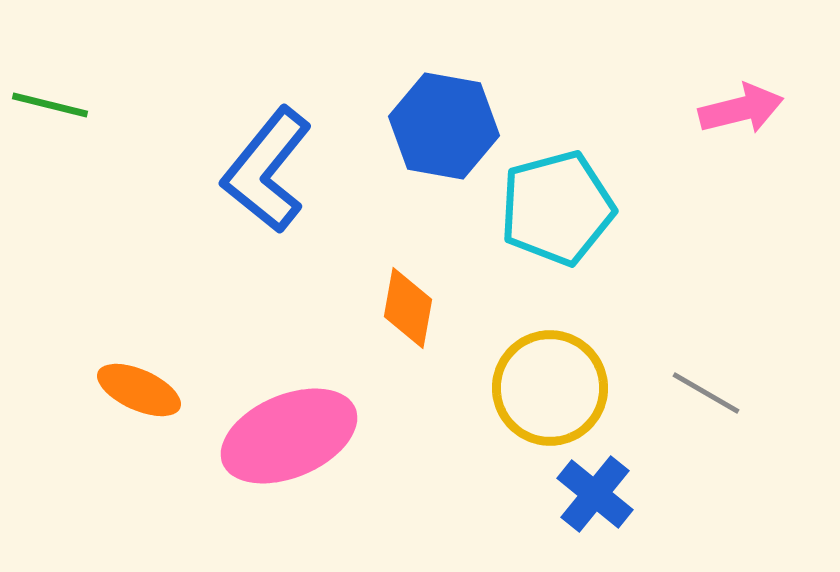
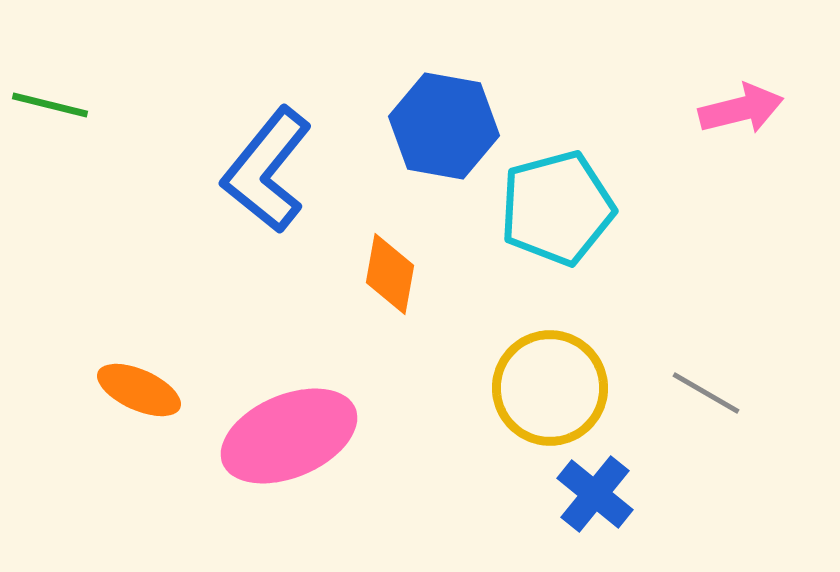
orange diamond: moved 18 px left, 34 px up
